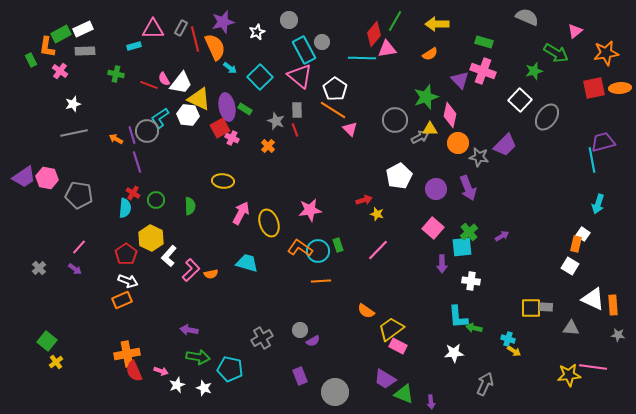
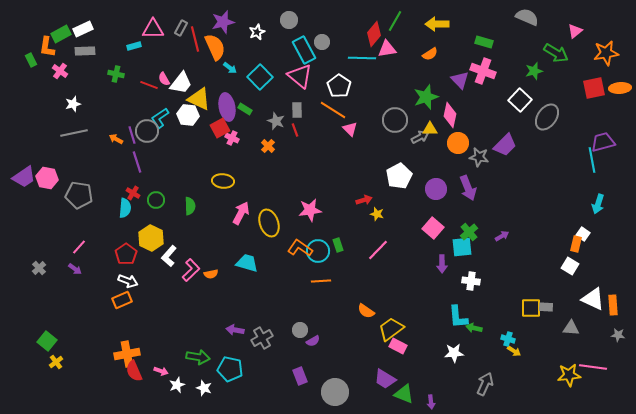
white pentagon at (335, 89): moved 4 px right, 3 px up
purple arrow at (189, 330): moved 46 px right
